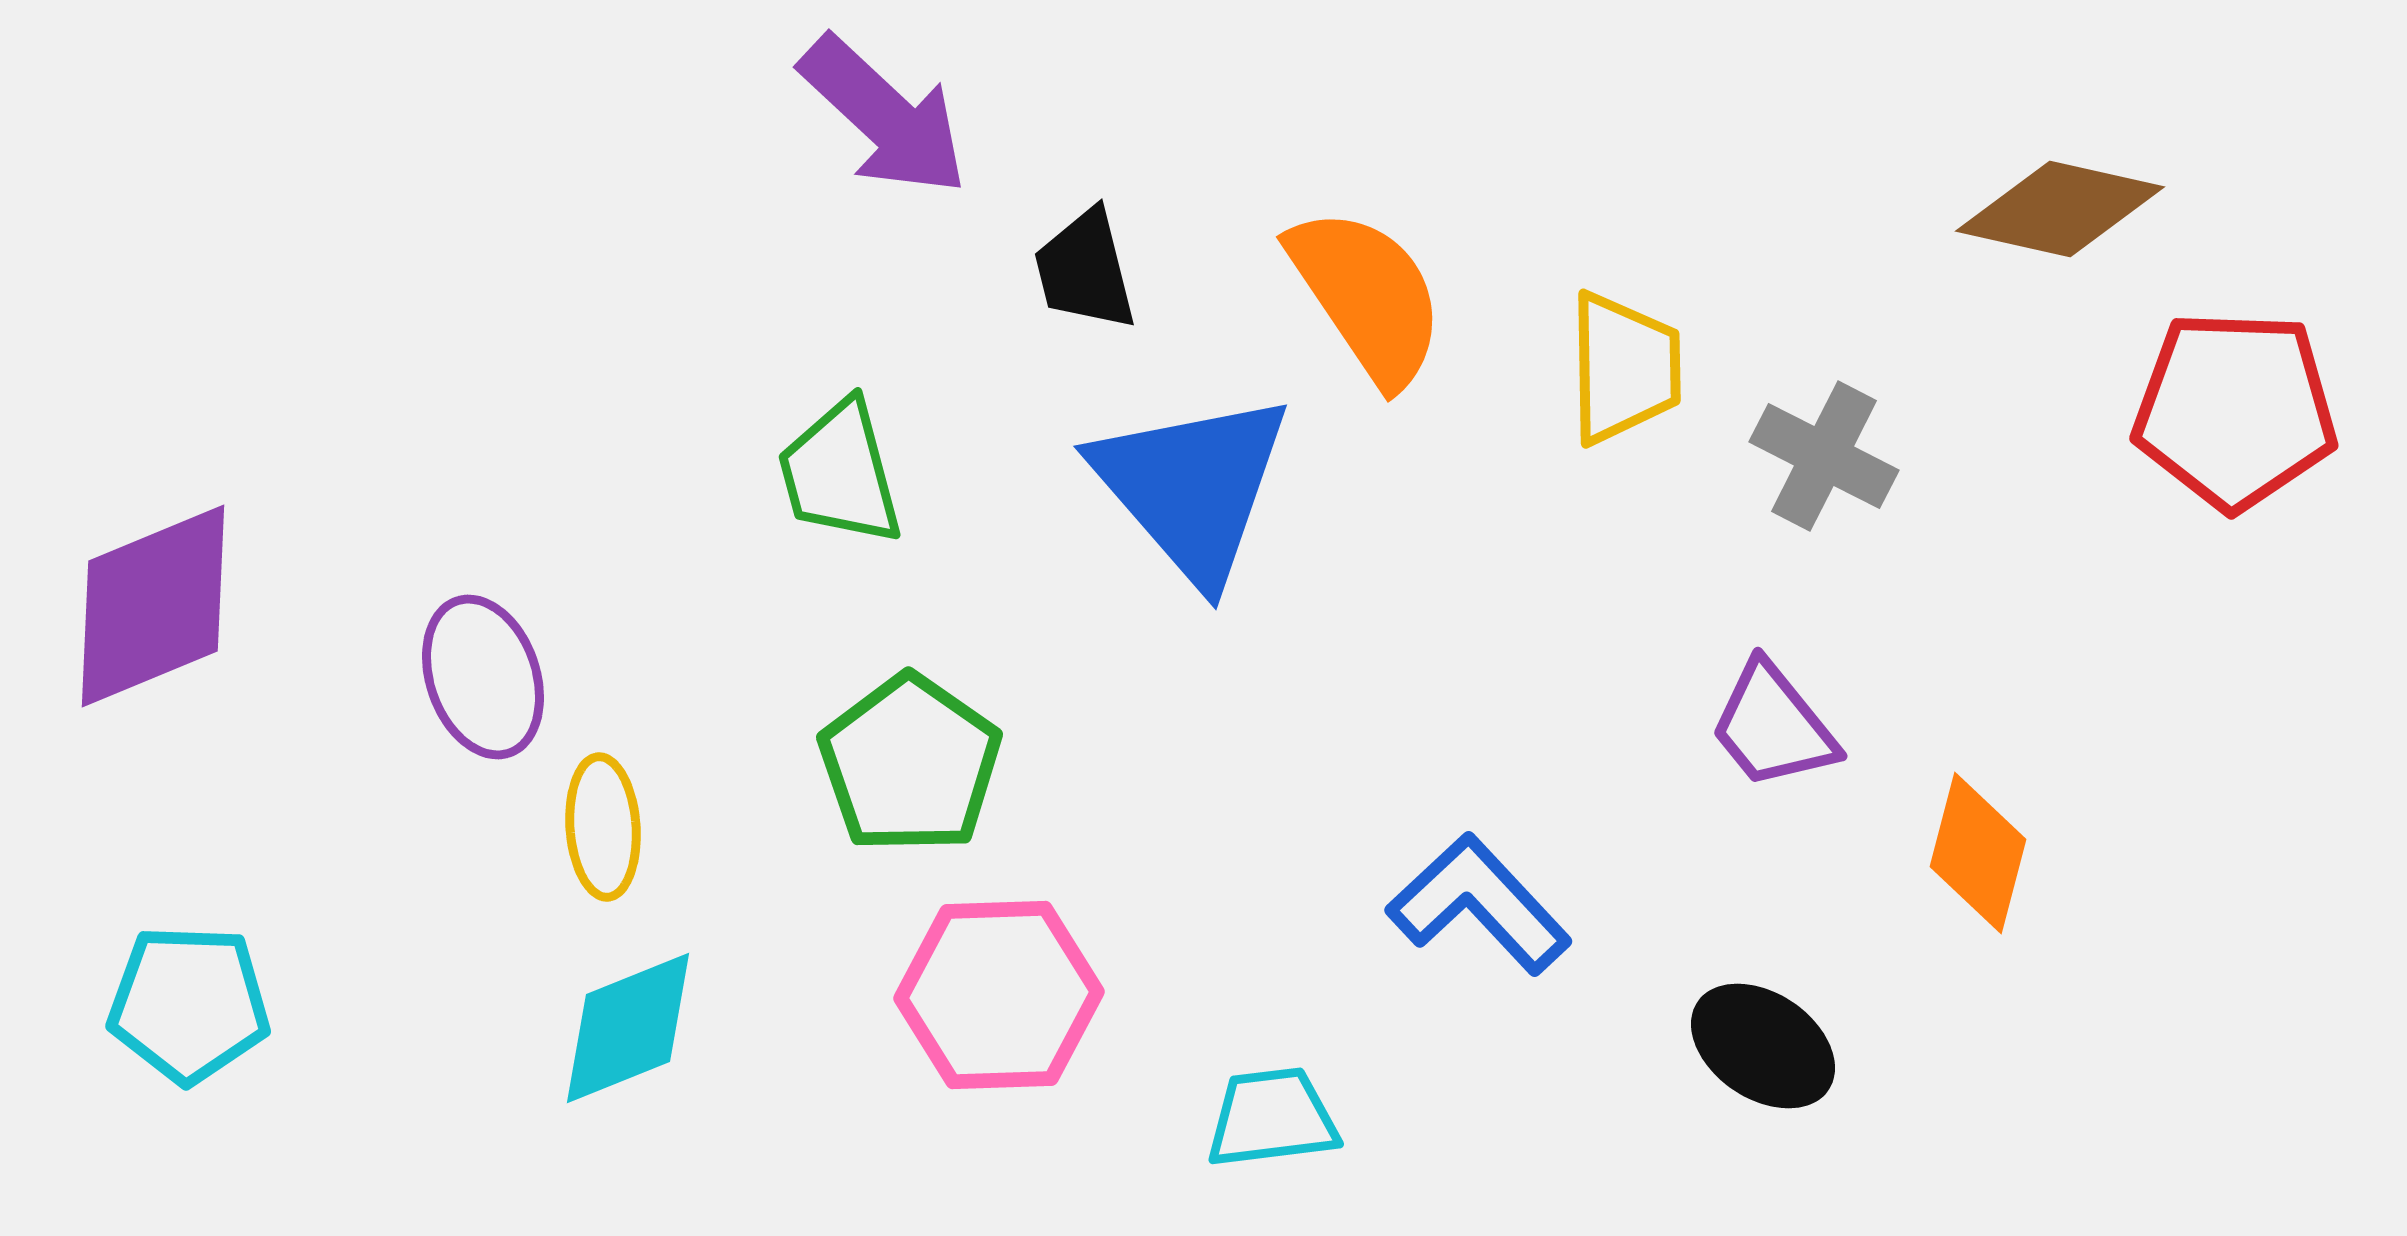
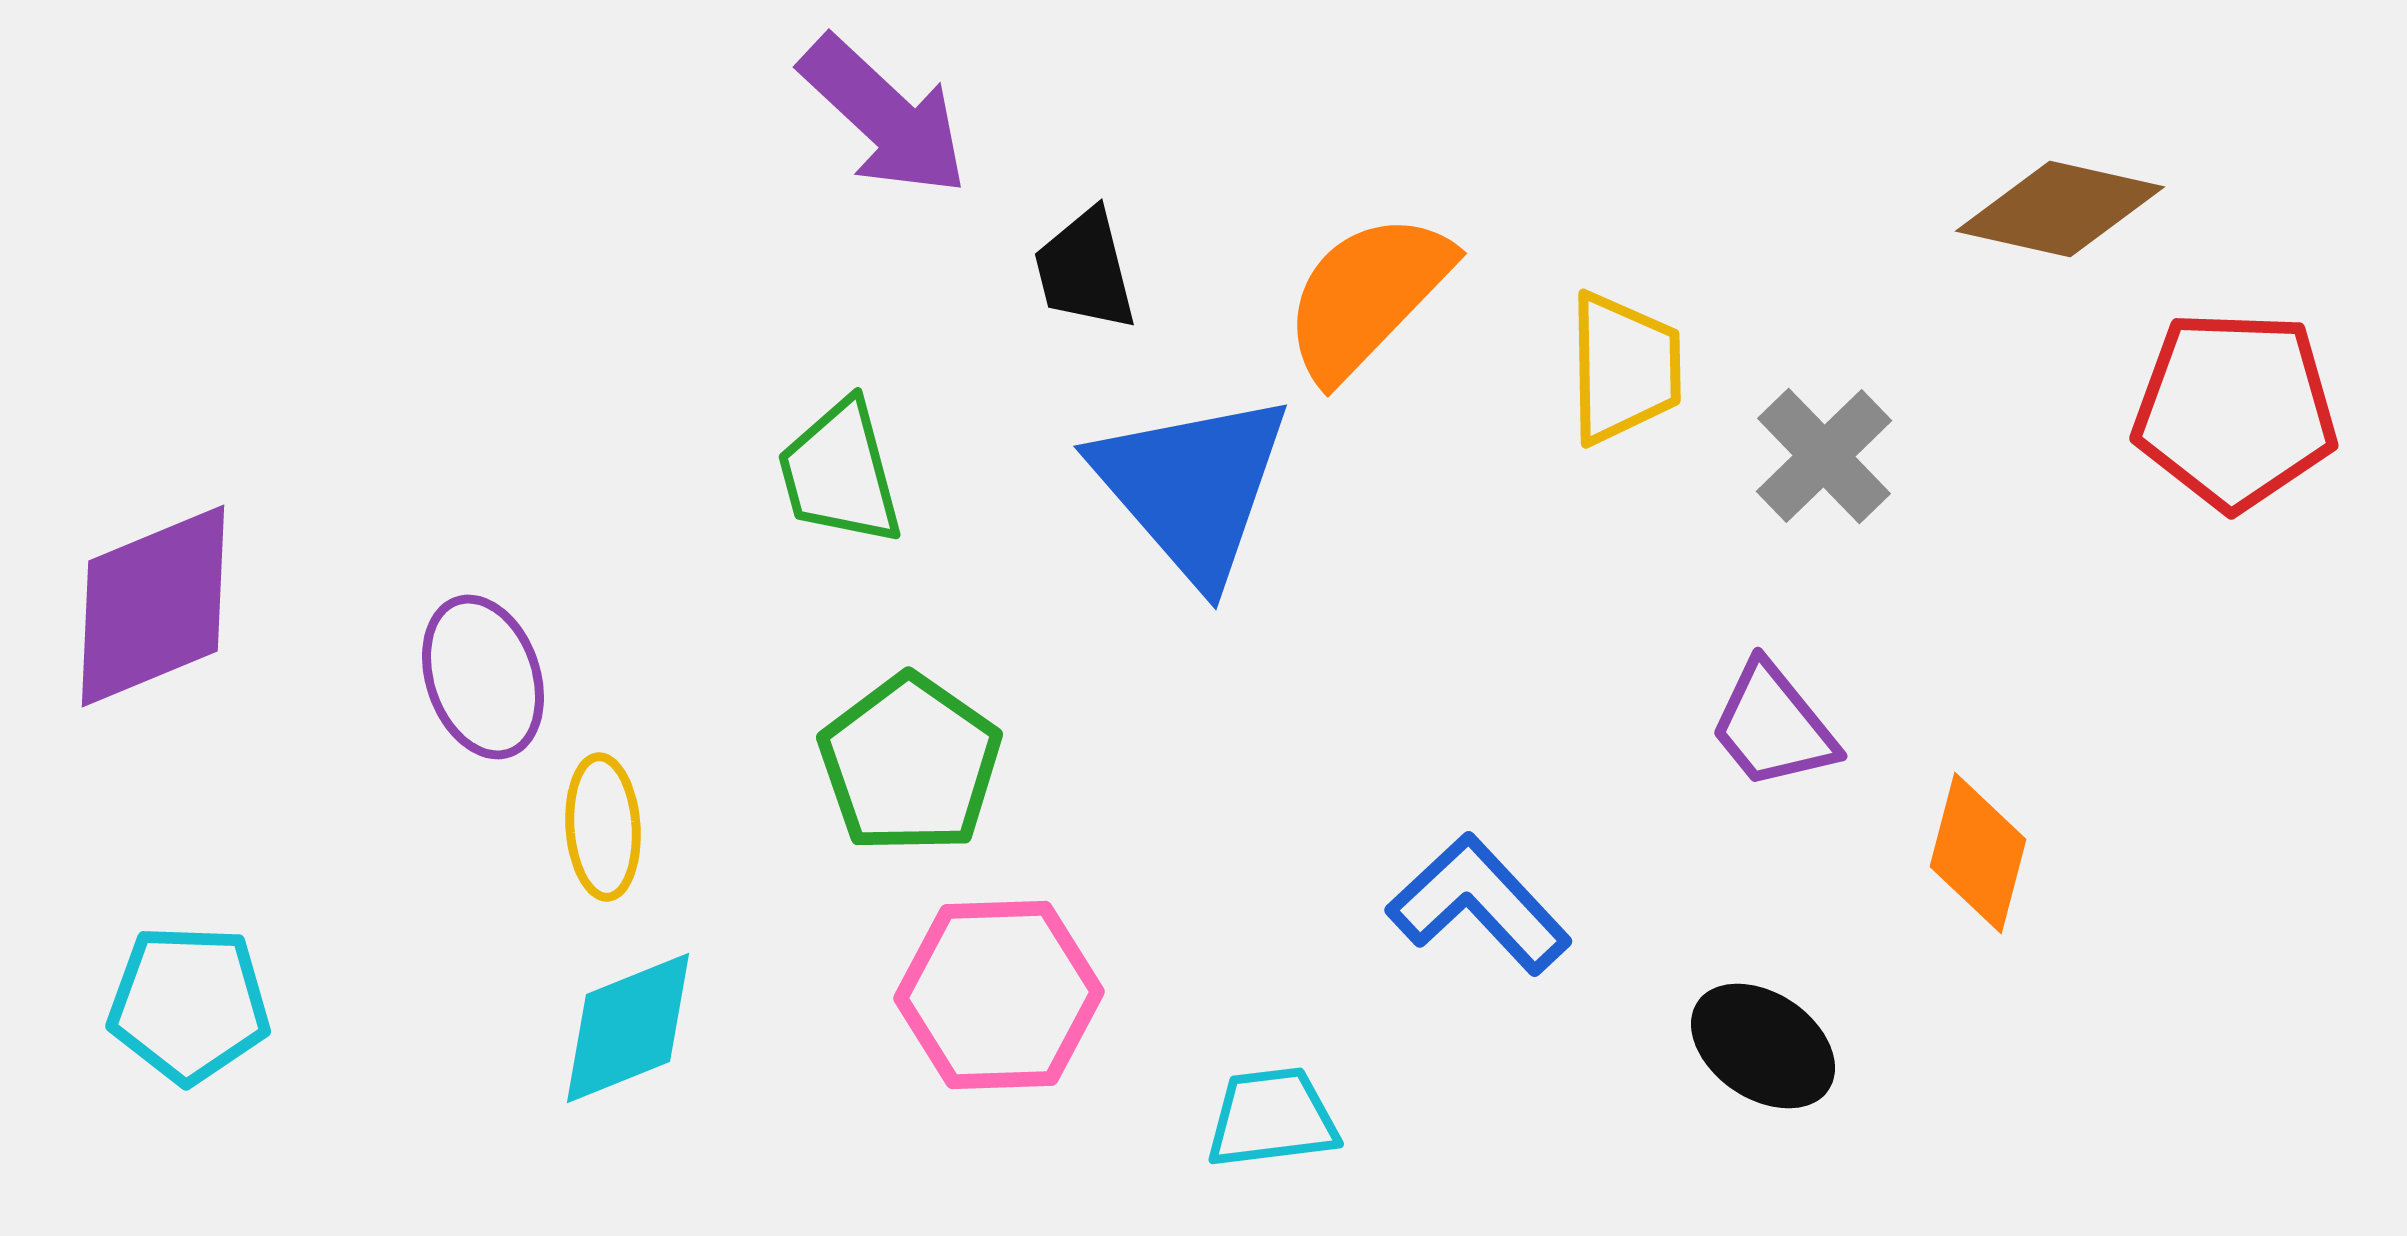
orange semicircle: rotated 102 degrees counterclockwise
gray cross: rotated 19 degrees clockwise
